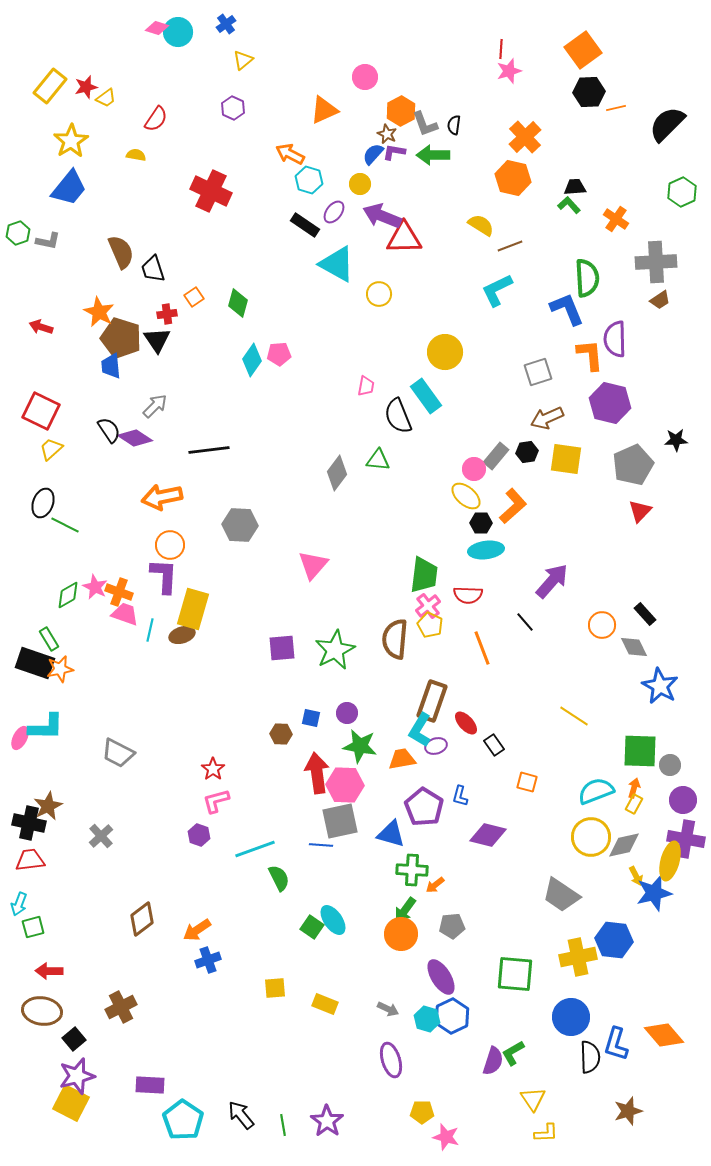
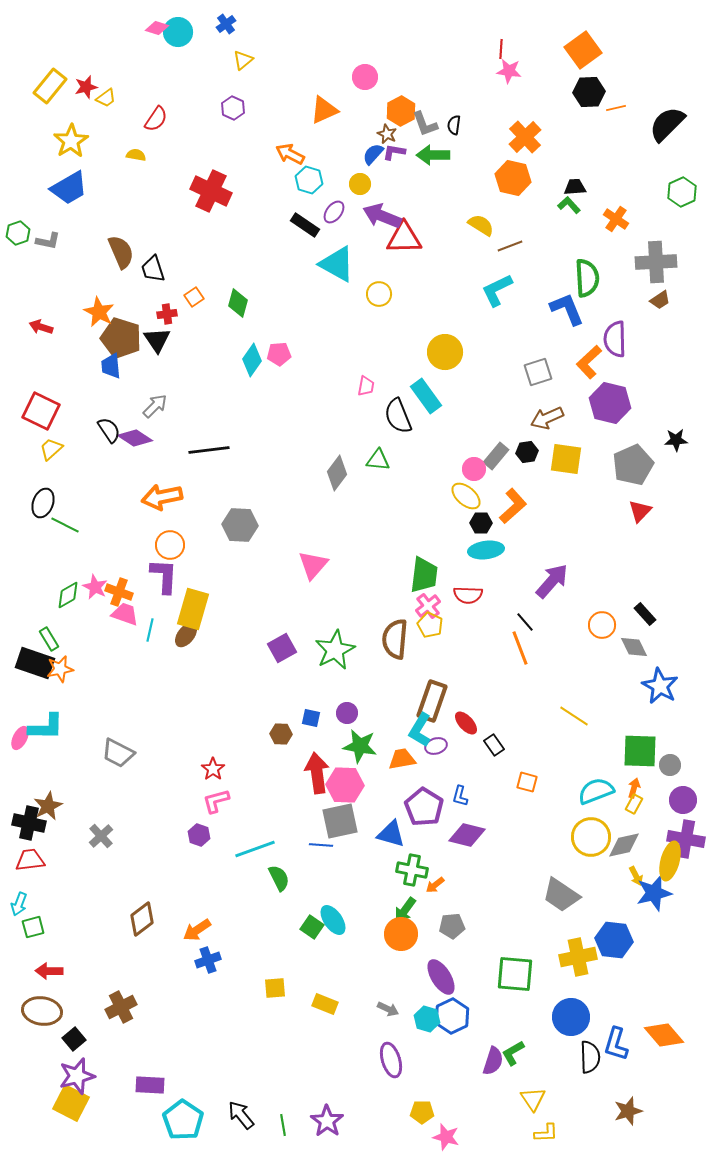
pink star at (509, 71): rotated 25 degrees clockwise
blue trapezoid at (69, 188): rotated 21 degrees clockwise
orange L-shape at (590, 355): moved 1 px left, 7 px down; rotated 128 degrees counterclockwise
brown ellipse at (182, 635): moved 4 px right; rotated 35 degrees counterclockwise
purple square at (282, 648): rotated 24 degrees counterclockwise
orange line at (482, 648): moved 38 px right
purple diamond at (488, 835): moved 21 px left
green cross at (412, 870): rotated 8 degrees clockwise
